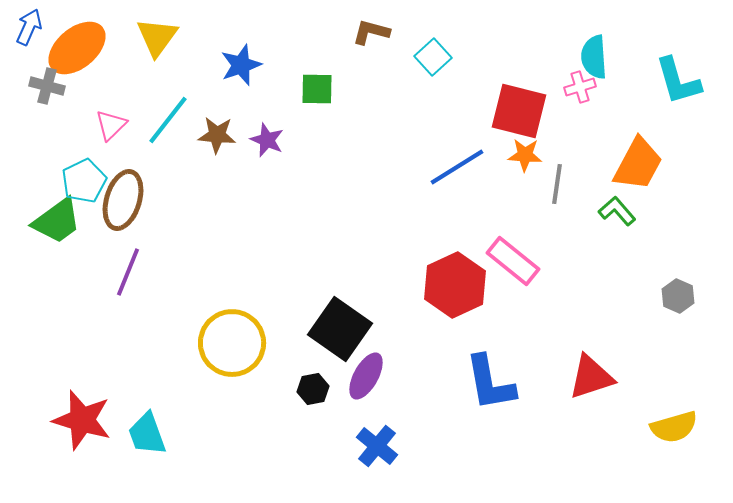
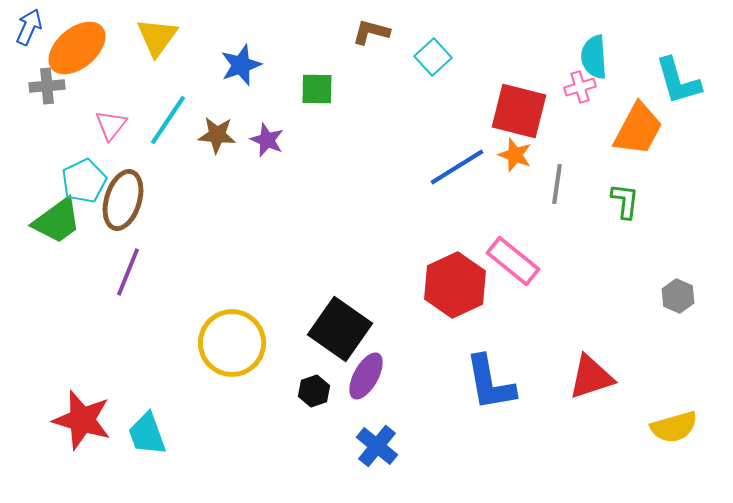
gray cross: rotated 20 degrees counterclockwise
cyan line: rotated 4 degrees counterclockwise
pink triangle: rotated 8 degrees counterclockwise
orange star: moved 10 px left; rotated 16 degrees clockwise
orange trapezoid: moved 35 px up
green L-shape: moved 8 px right, 10 px up; rotated 48 degrees clockwise
black hexagon: moved 1 px right, 2 px down; rotated 8 degrees counterclockwise
